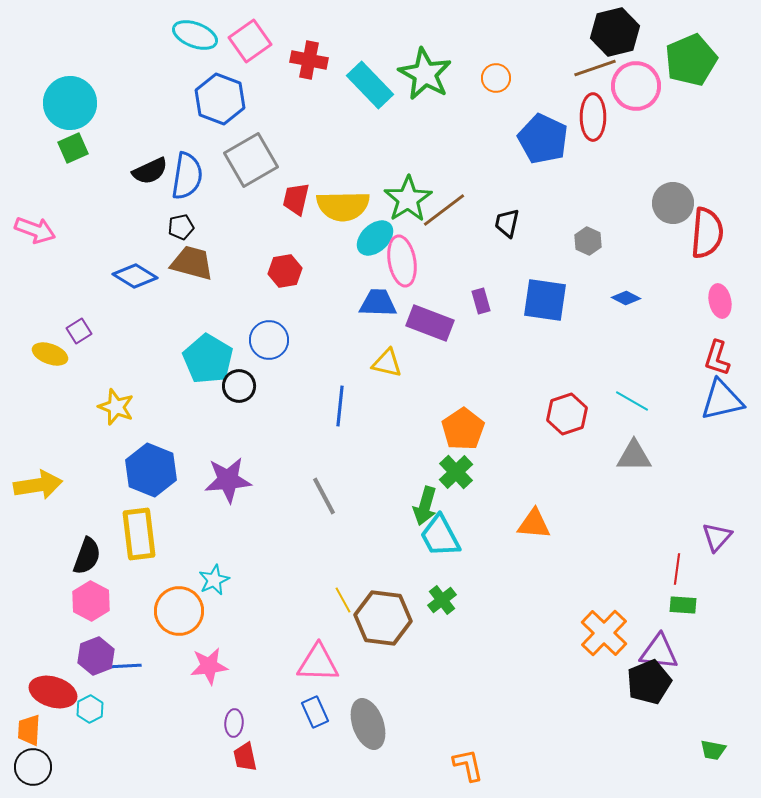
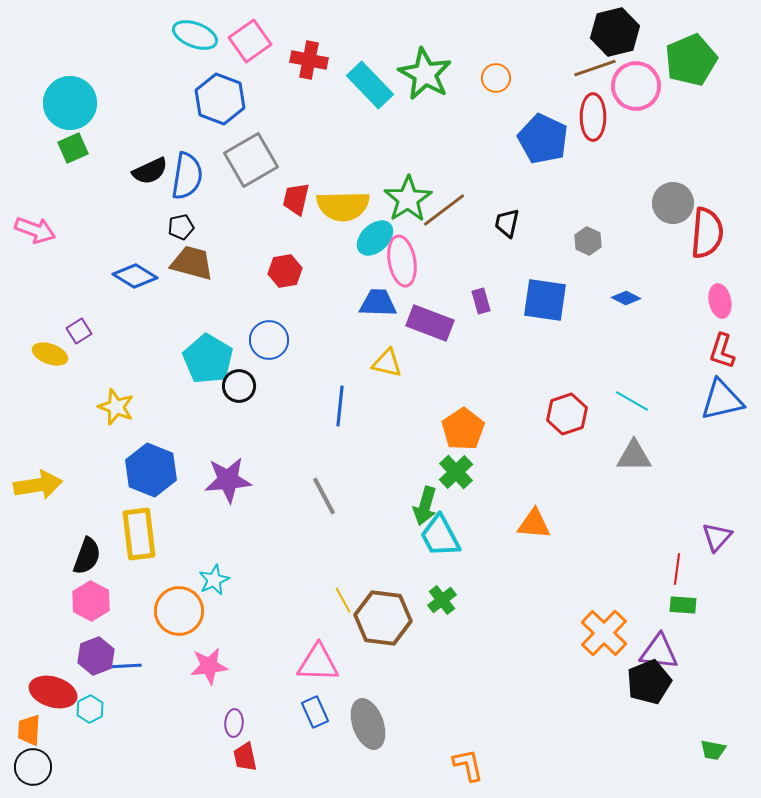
red L-shape at (717, 358): moved 5 px right, 7 px up
